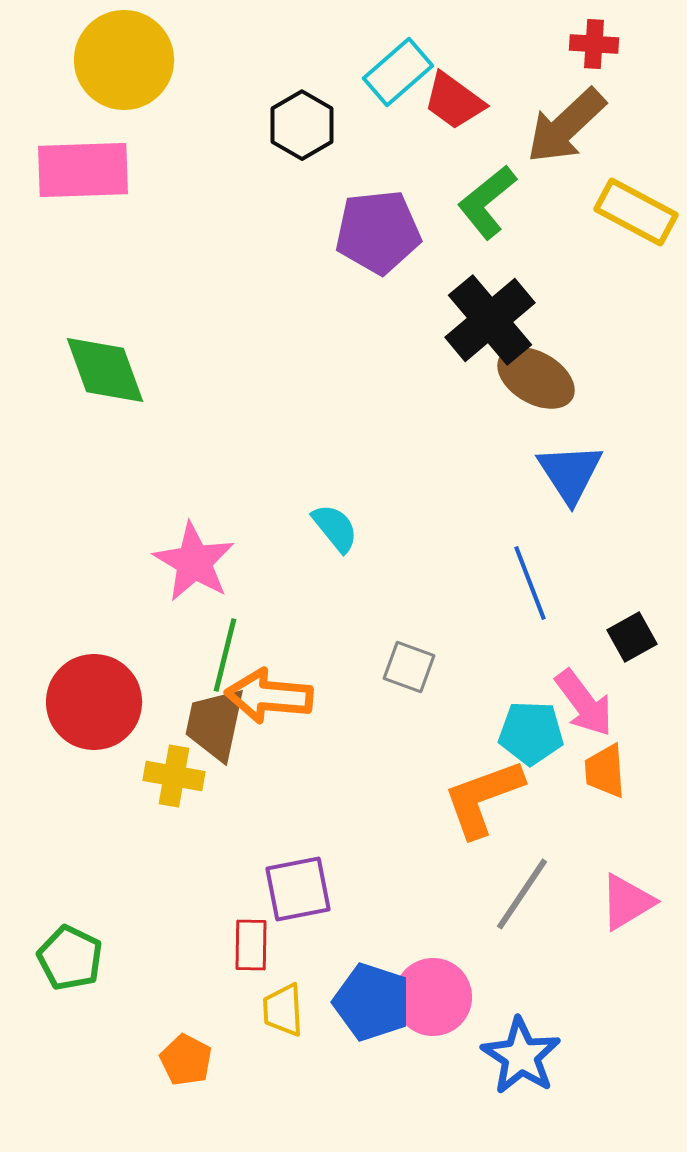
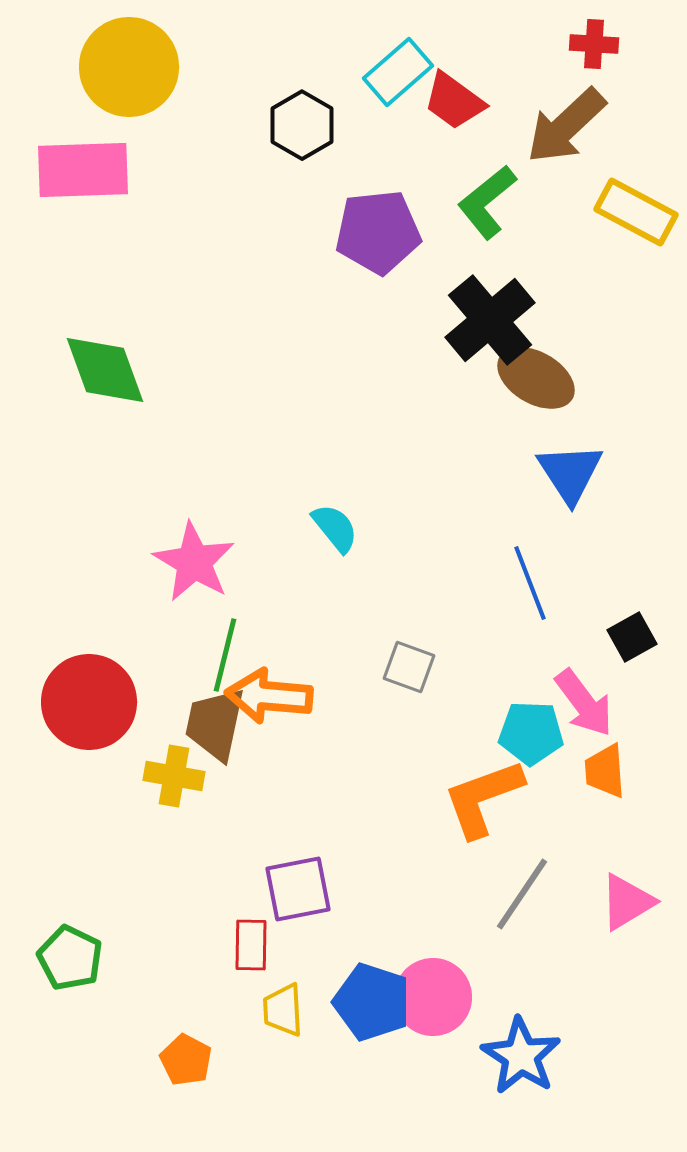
yellow circle: moved 5 px right, 7 px down
red circle: moved 5 px left
